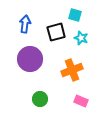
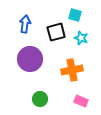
orange cross: rotated 10 degrees clockwise
